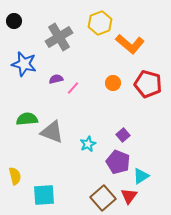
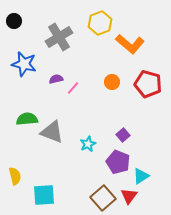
orange circle: moved 1 px left, 1 px up
